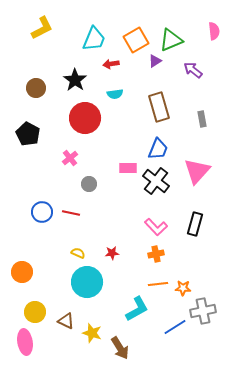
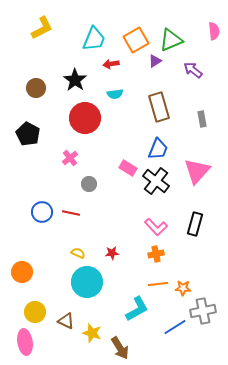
pink rectangle: rotated 30 degrees clockwise
